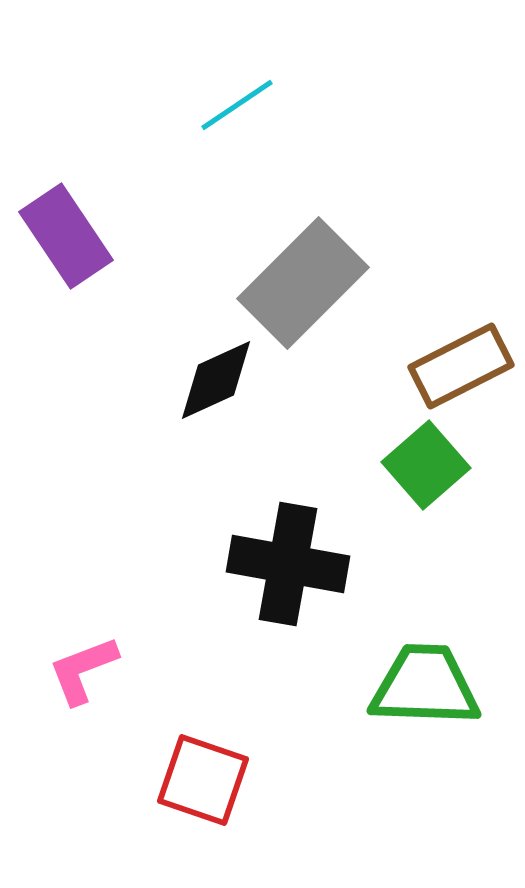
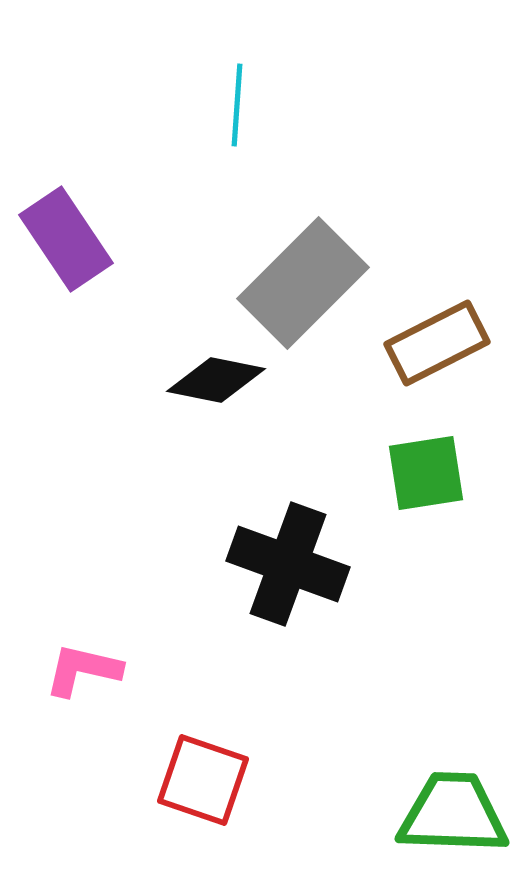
cyan line: rotated 52 degrees counterclockwise
purple rectangle: moved 3 px down
brown rectangle: moved 24 px left, 23 px up
black diamond: rotated 36 degrees clockwise
green square: moved 8 px down; rotated 32 degrees clockwise
black cross: rotated 10 degrees clockwise
pink L-shape: rotated 34 degrees clockwise
green trapezoid: moved 28 px right, 128 px down
